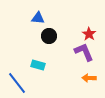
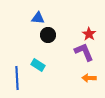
black circle: moved 1 px left, 1 px up
cyan rectangle: rotated 16 degrees clockwise
blue line: moved 5 px up; rotated 35 degrees clockwise
